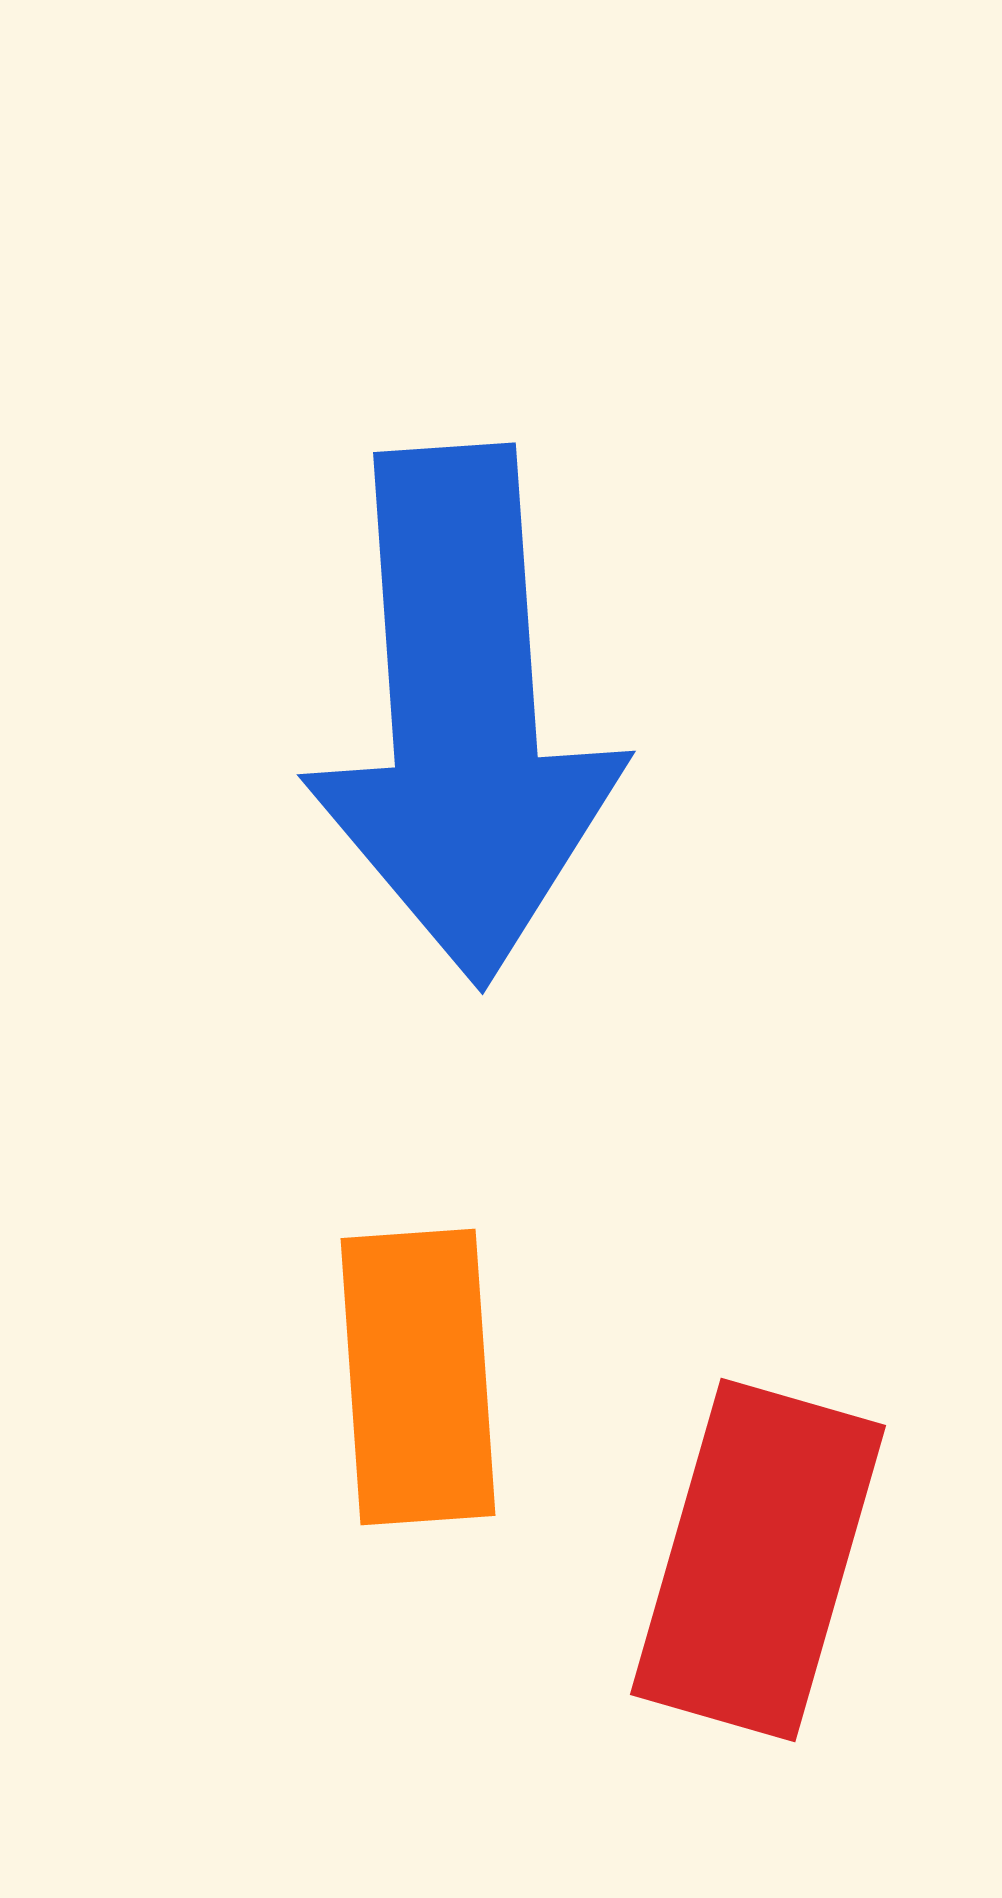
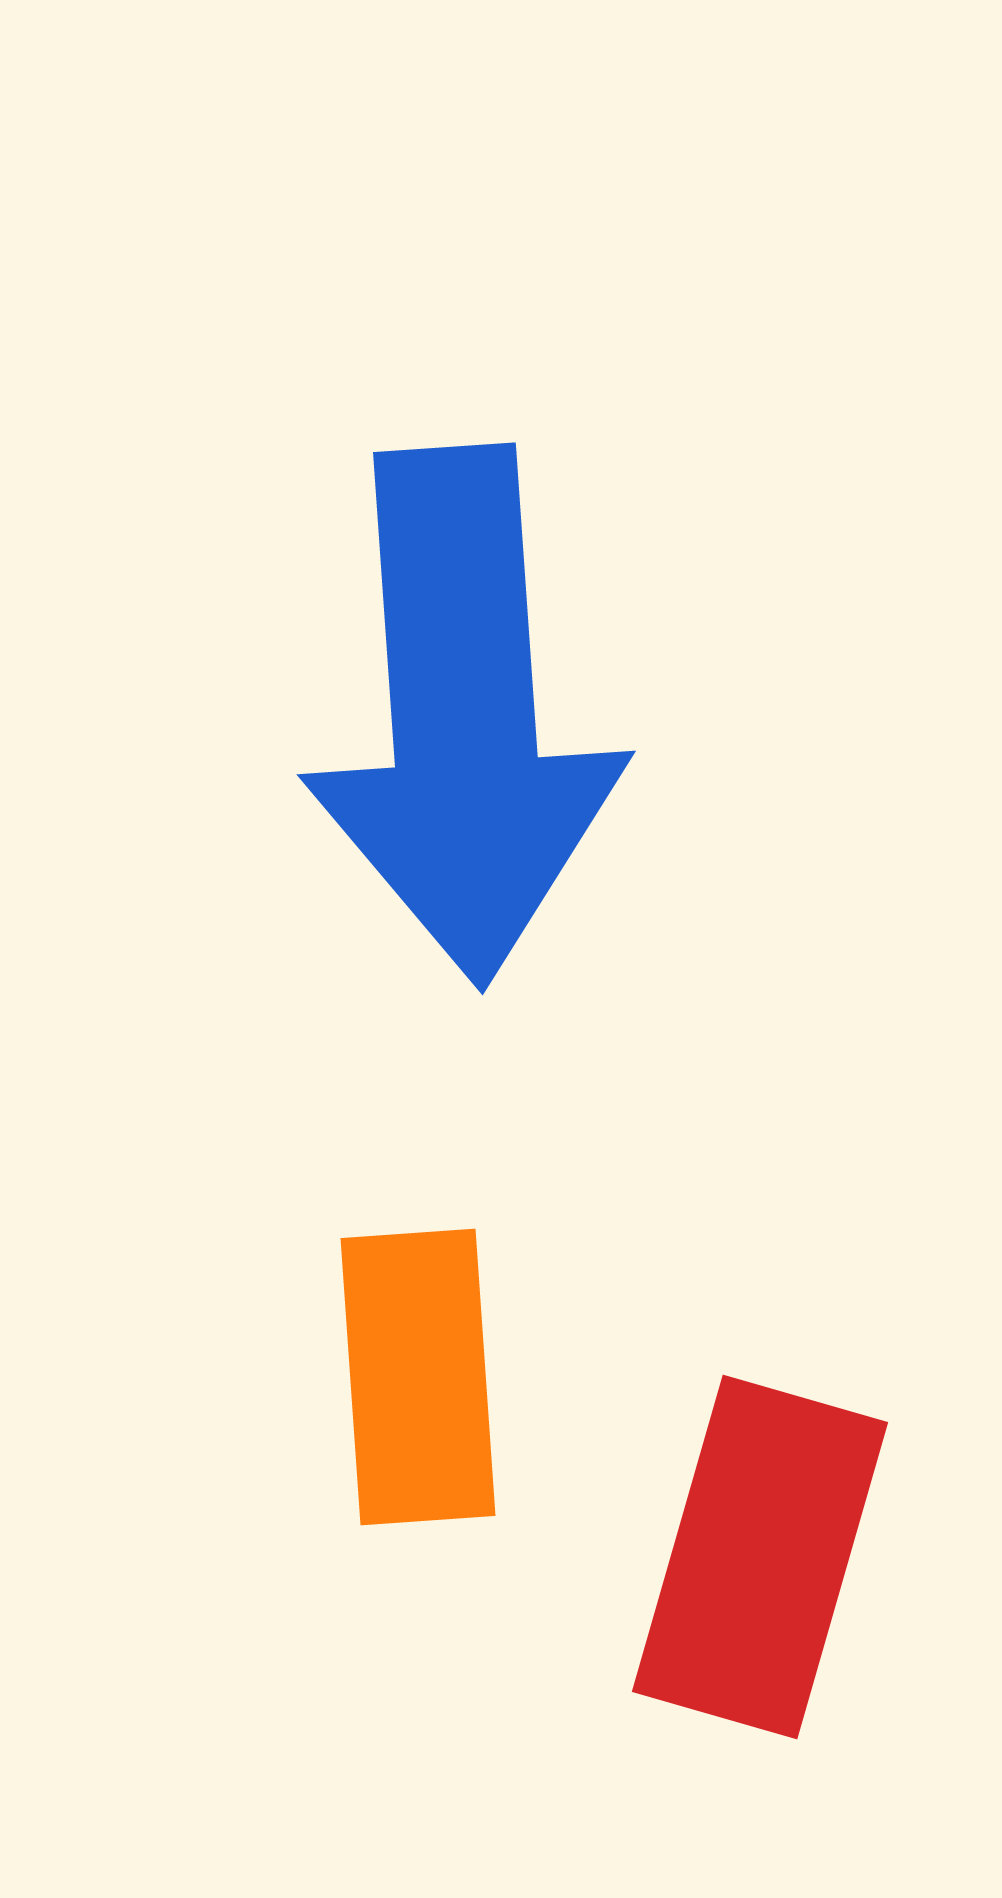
red rectangle: moved 2 px right, 3 px up
